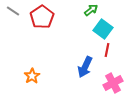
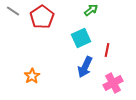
cyan square: moved 22 px left, 9 px down; rotated 30 degrees clockwise
